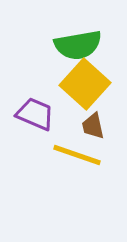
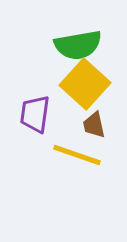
purple trapezoid: rotated 105 degrees counterclockwise
brown trapezoid: moved 1 px right, 1 px up
